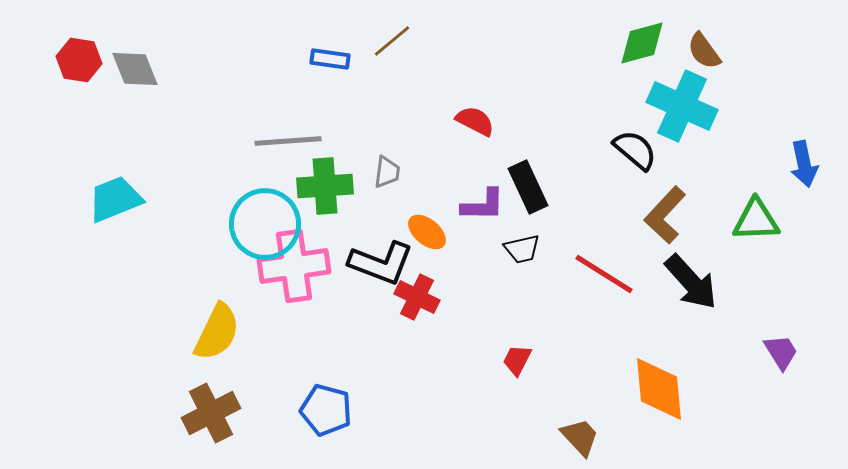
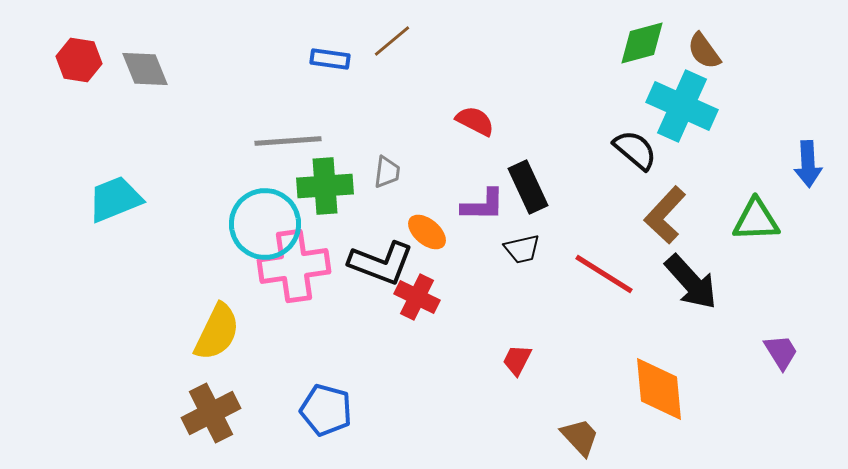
gray diamond: moved 10 px right
blue arrow: moved 4 px right; rotated 9 degrees clockwise
